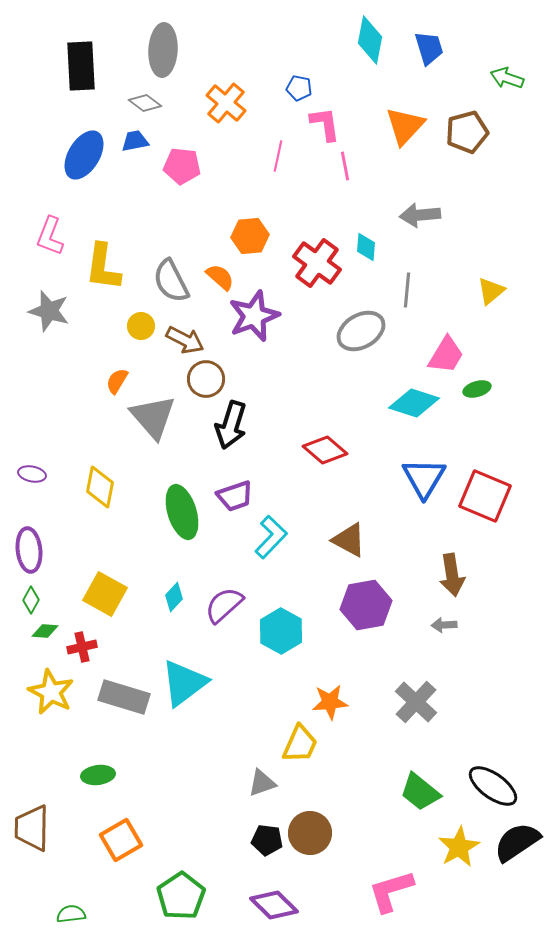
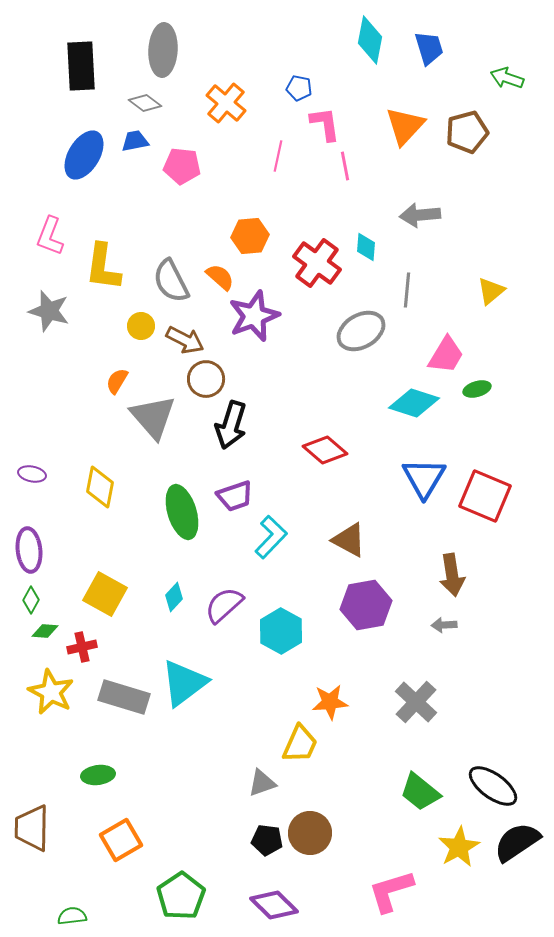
green semicircle at (71, 914): moved 1 px right, 2 px down
